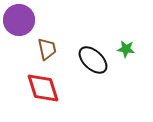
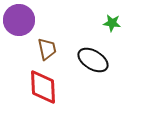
green star: moved 14 px left, 26 px up
black ellipse: rotated 12 degrees counterclockwise
red diamond: moved 1 px up; rotated 15 degrees clockwise
